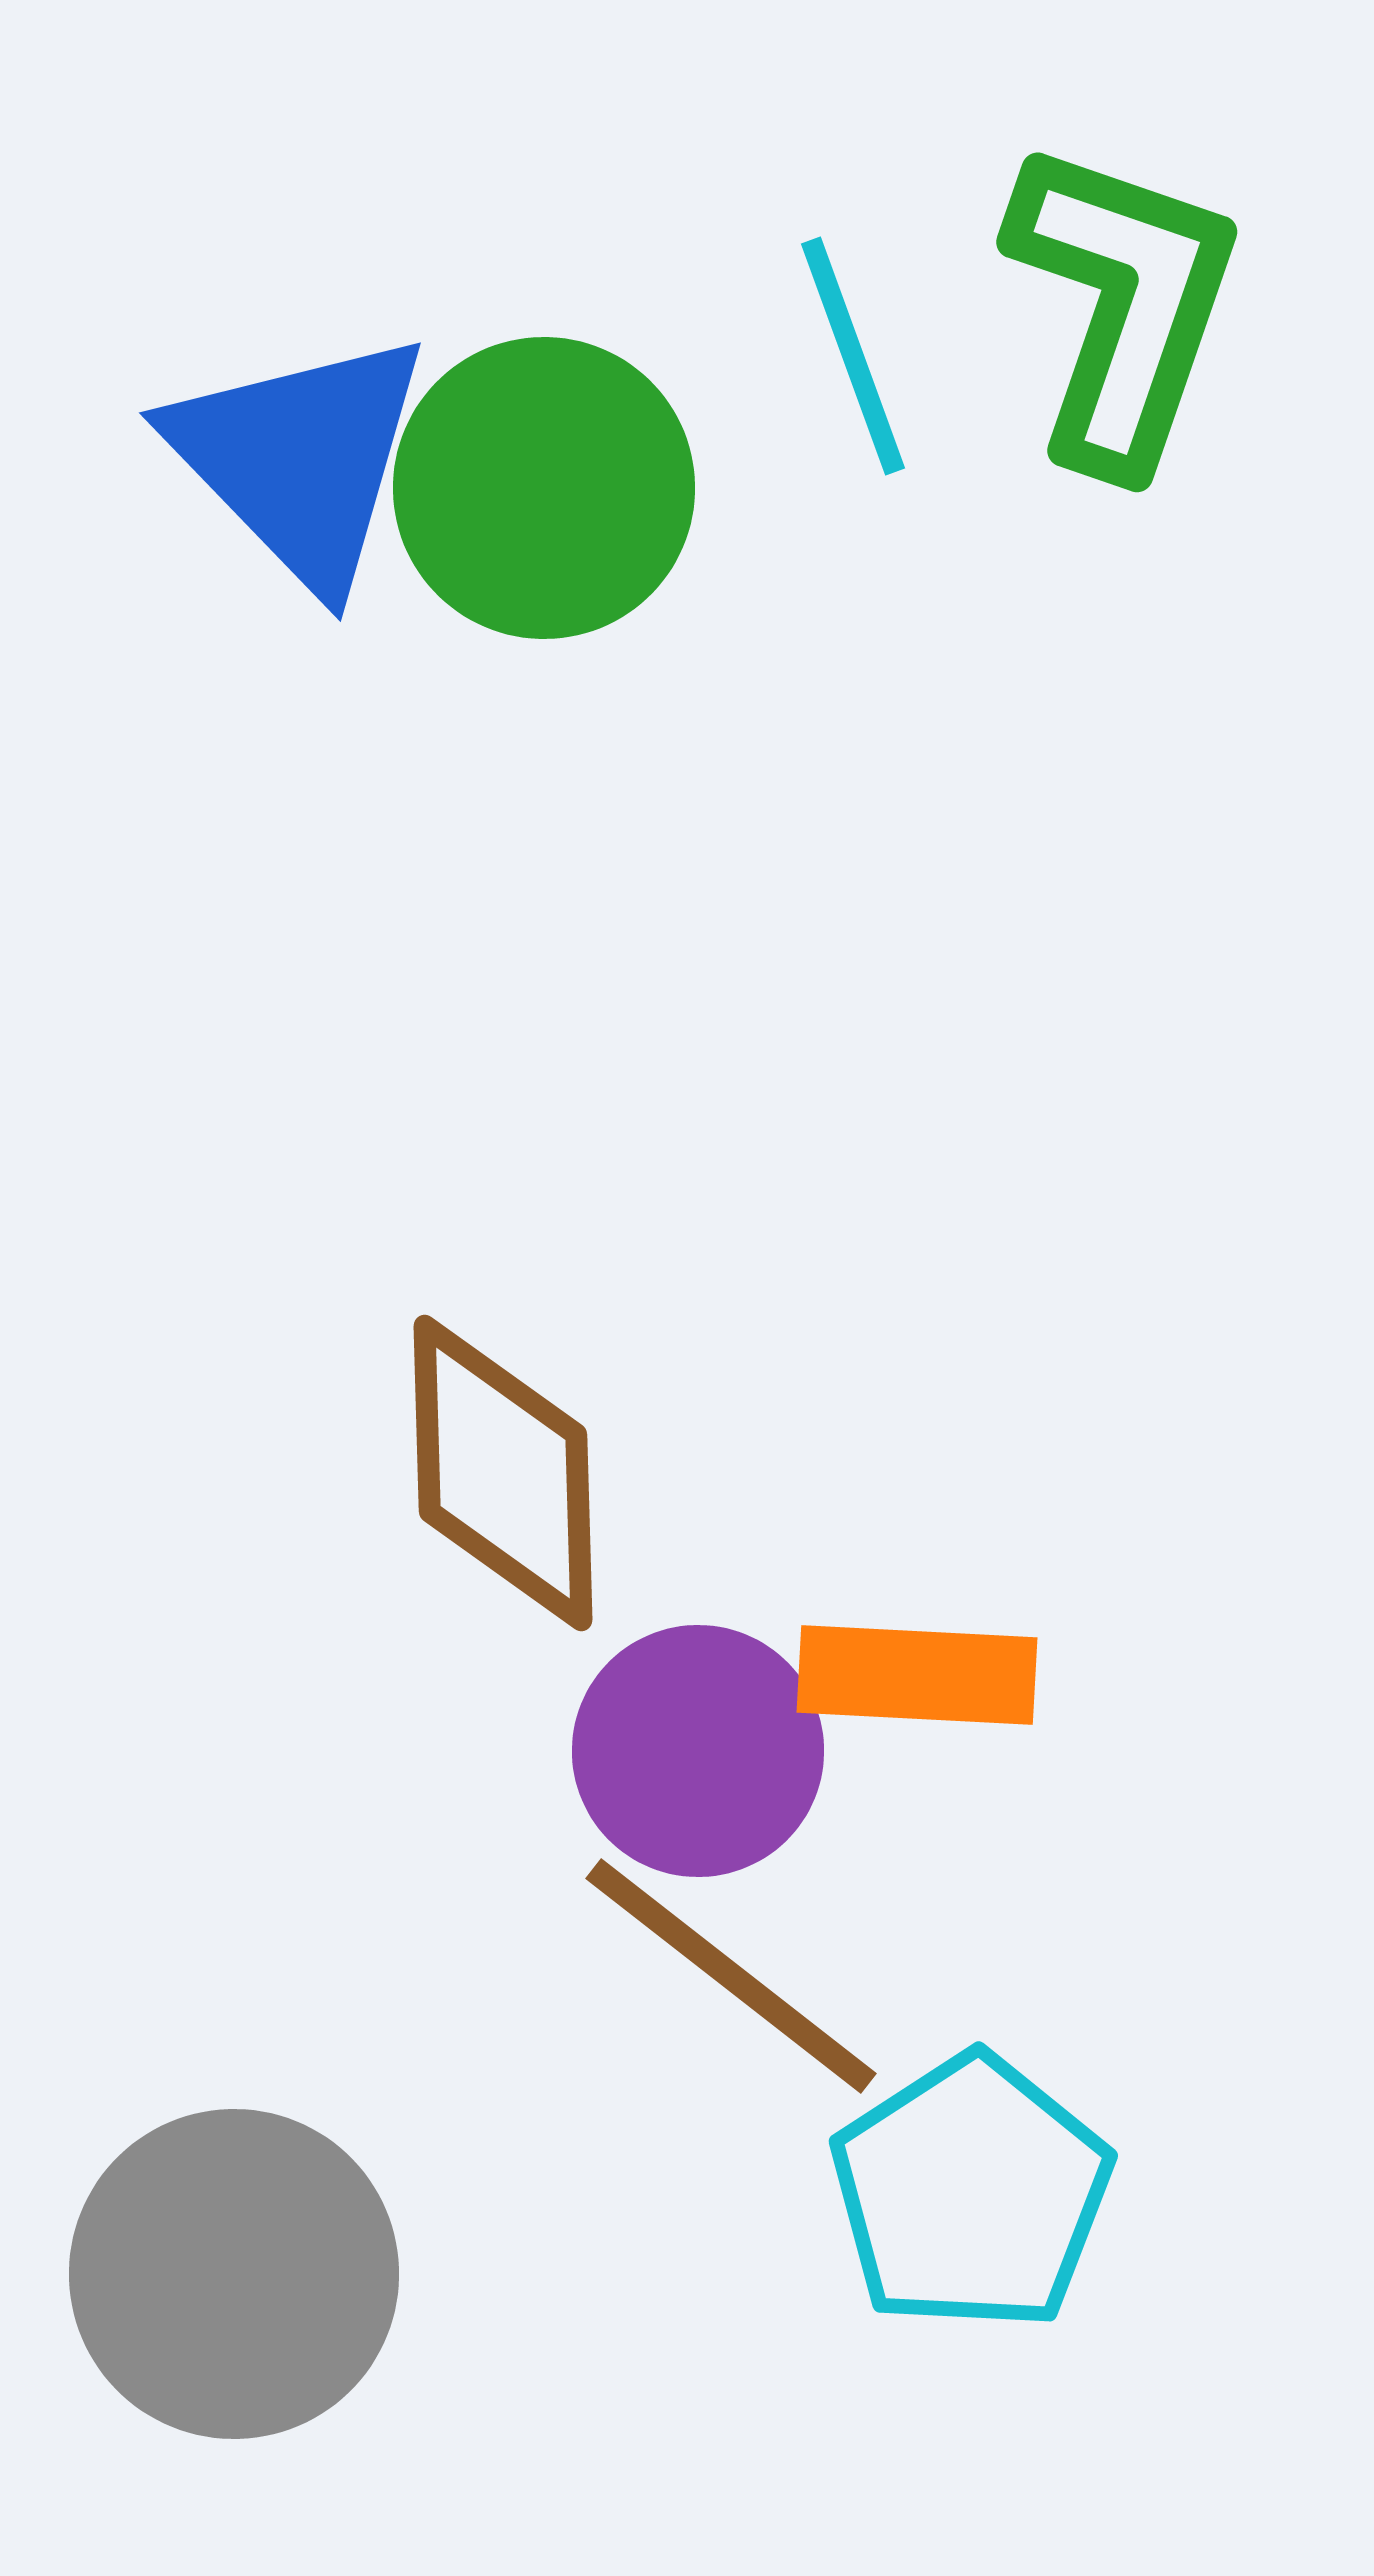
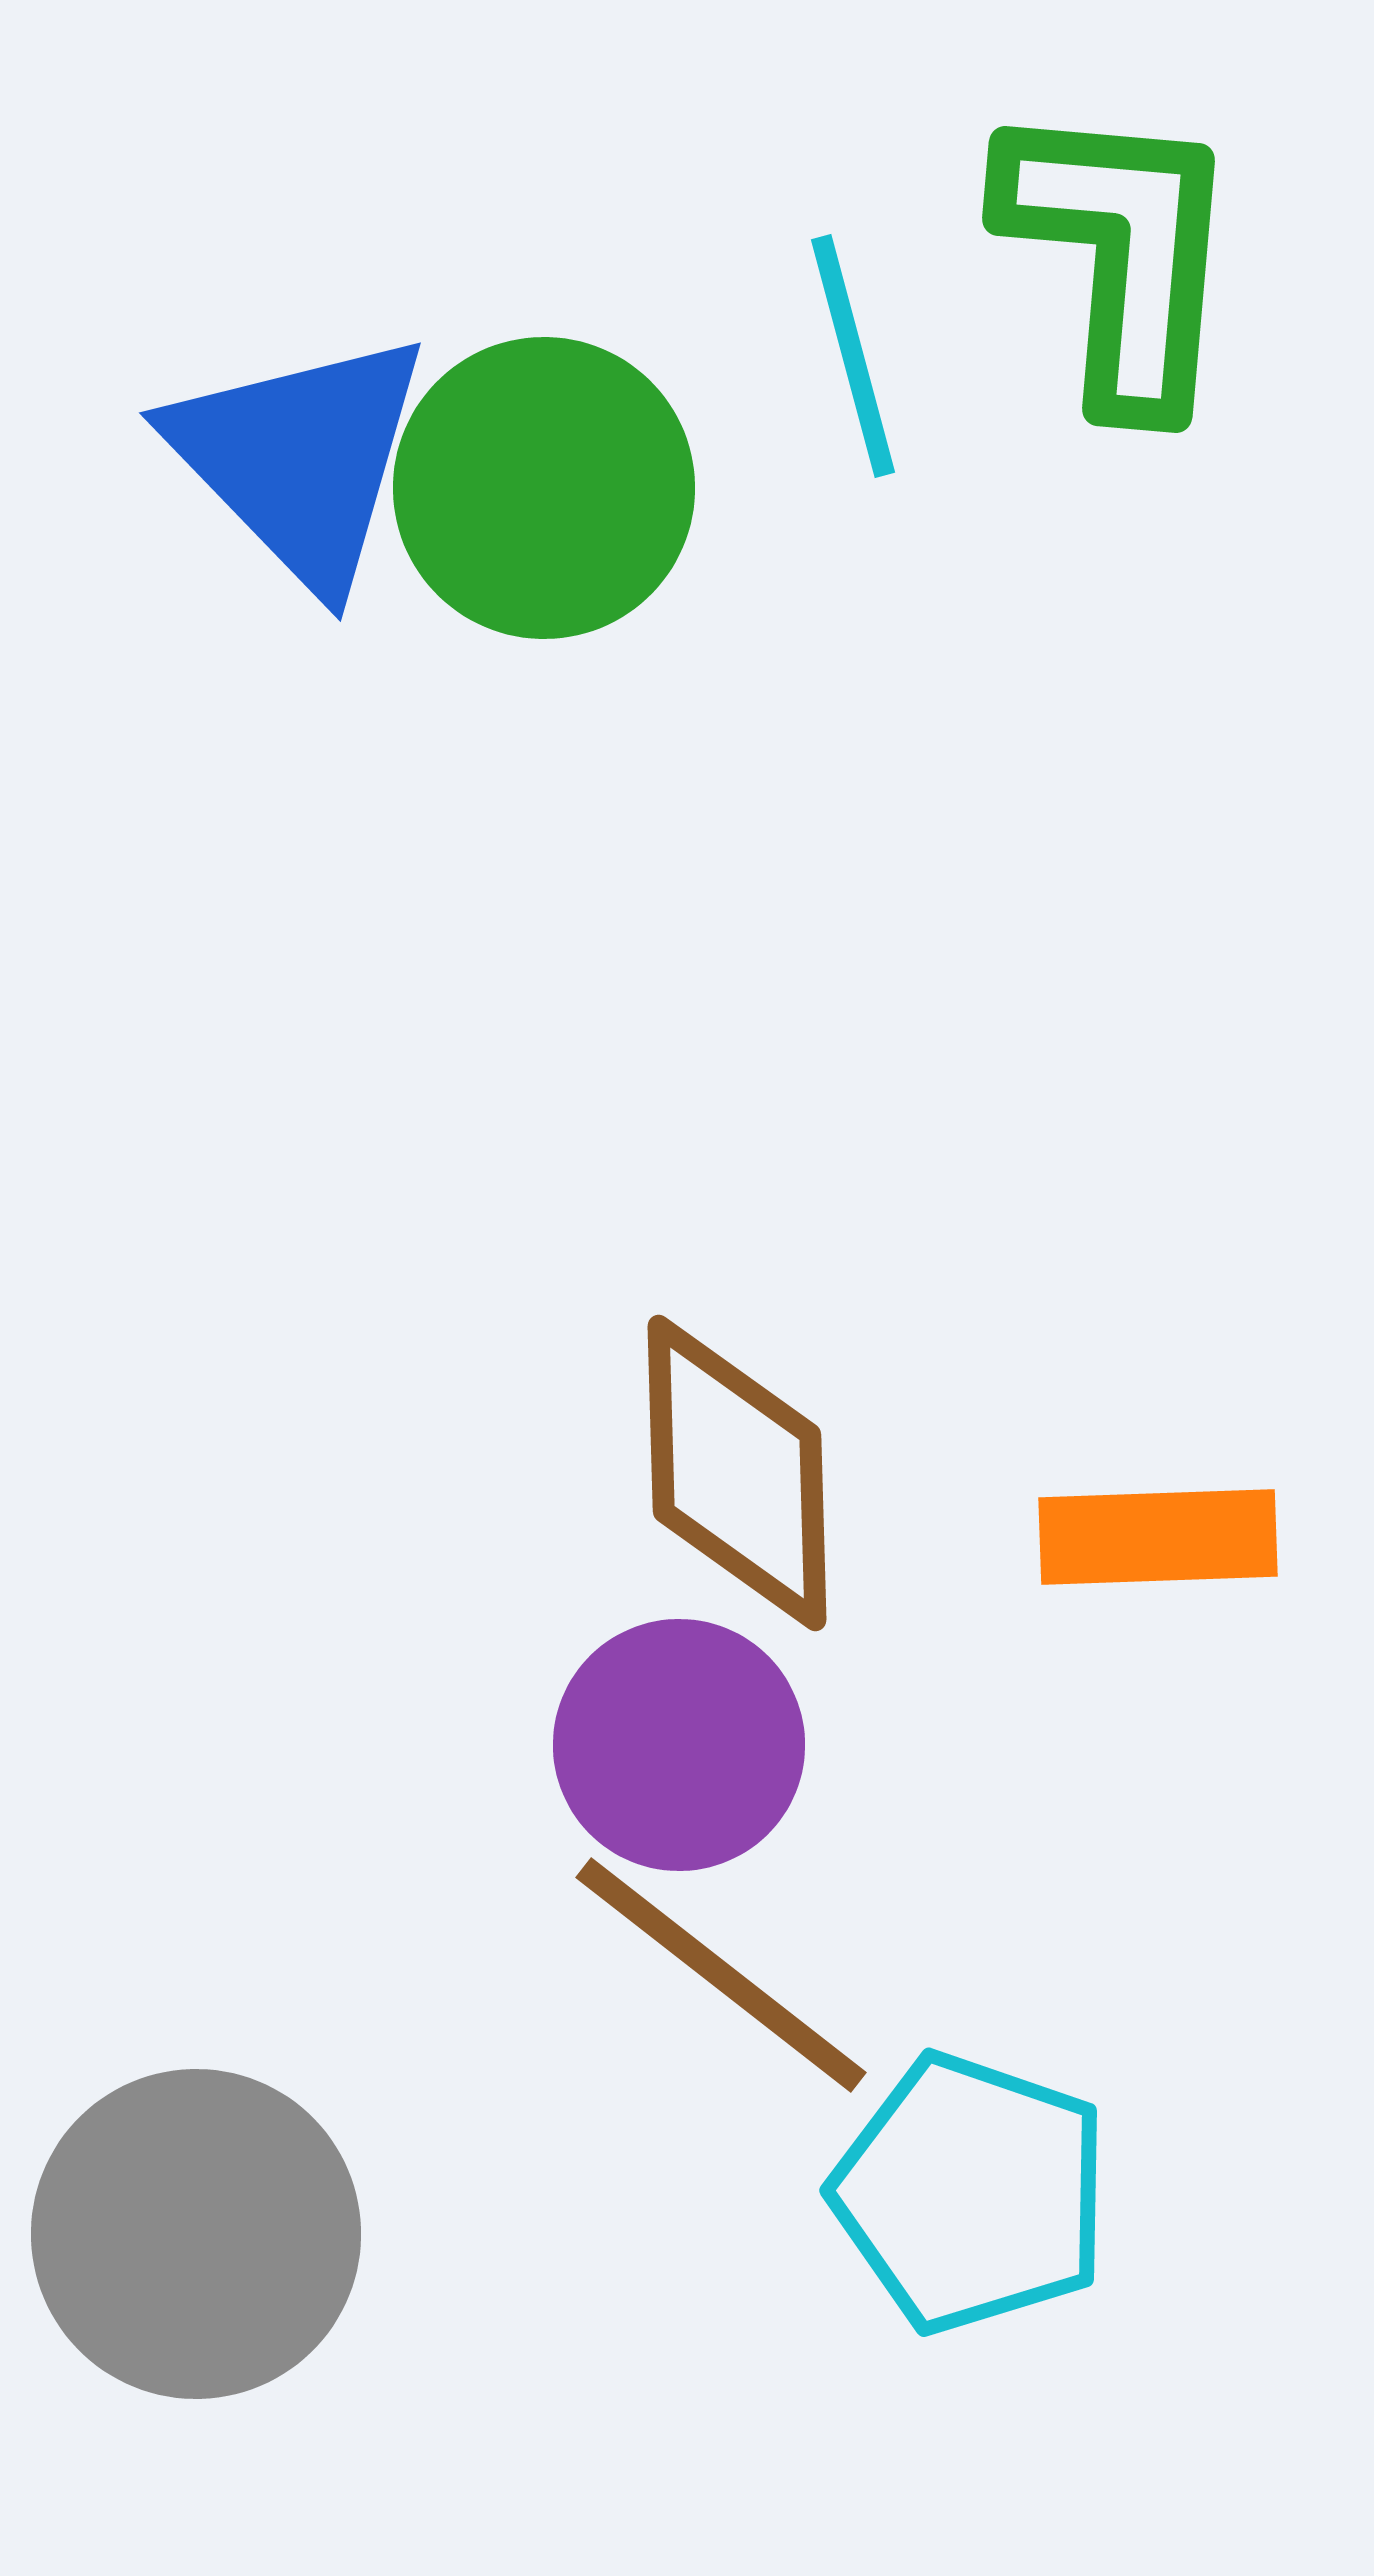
green L-shape: moved 2 px left, 51 px up; rotated 14 degrees counterclockwise
cyan line: rotated 5 degrees clockwise
brown diamond: moved 234 px right
orange rectangle: moved 241 px right, 138 px up; rotated 5 degrees counterclockwise
purple circle: moved 19 px left, 6 px up
brown line: moved 10 px left, 1 px up
cyan pentagon: rotated 20 degrees counterclockwise
gray circle: moved 38 px left, 40 px up
